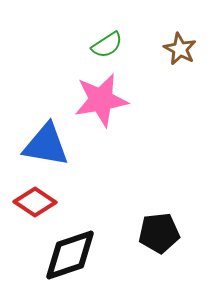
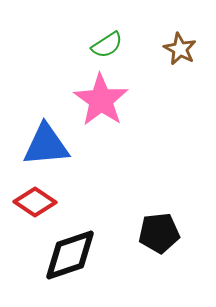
pink star: rotated 28 degrees counterclockwise
blue triangle: rotated 15 degrees counterclockwise
